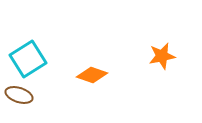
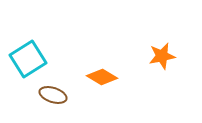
orange diamond: moved 10 px right, 2 px down; rotated 12 degrees clockwise
brown ellipse: moved 34 px right
